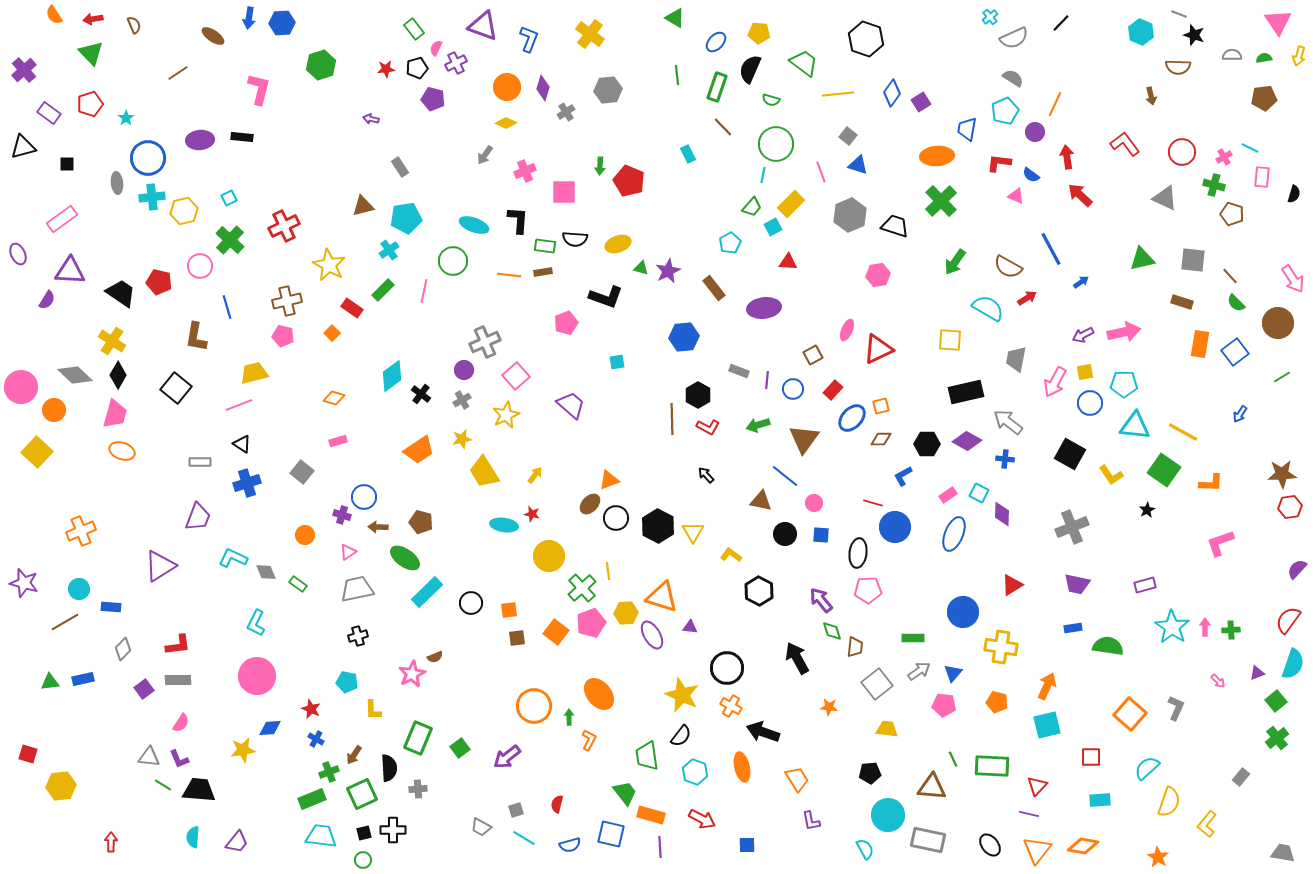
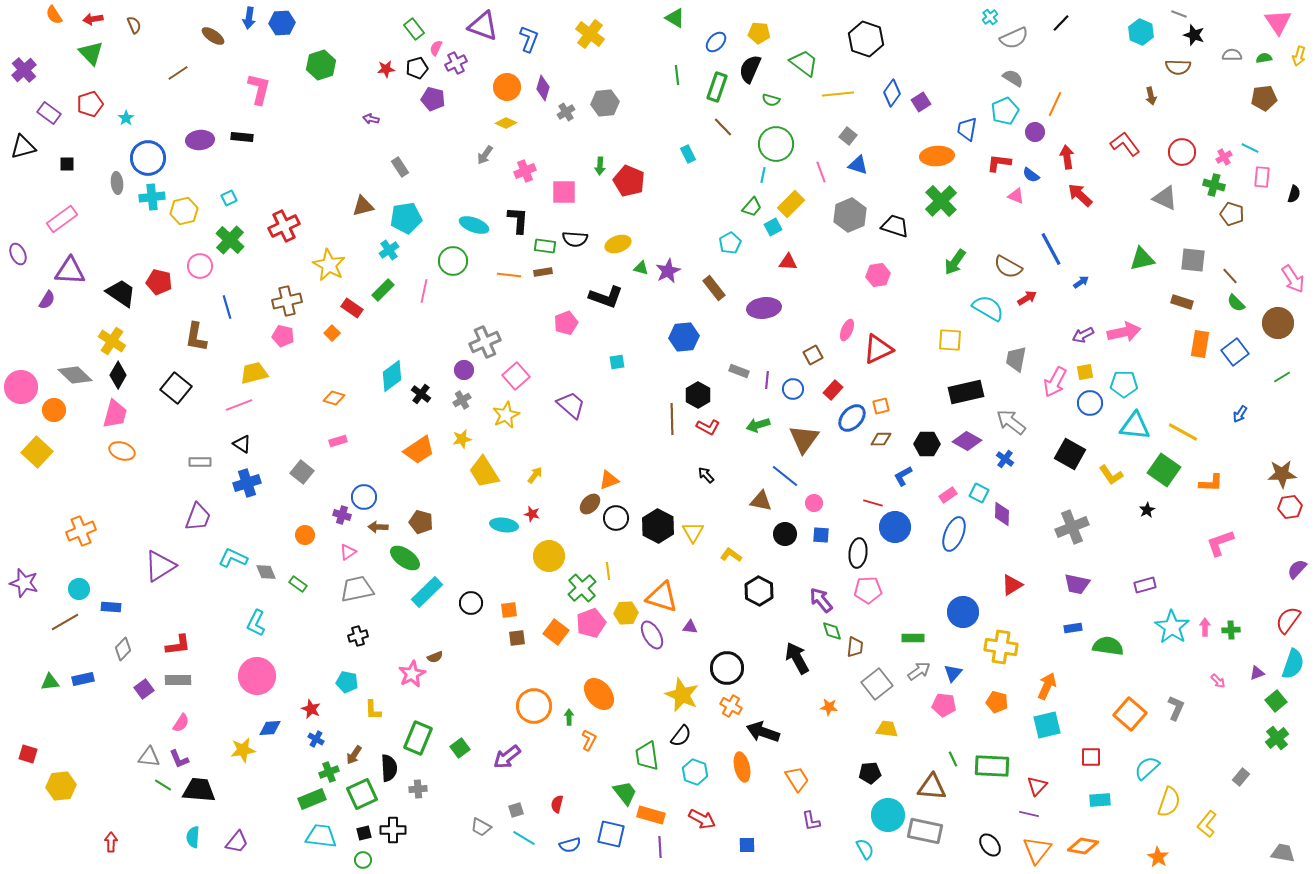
gray hexagon at (608, 90): moved 3 px left, 13 px down
gray arrow at (1008, 422): moved 3 px right
blue cross at (1005, 459): rotated 30 degrees clockwise
gray rectangle at (928, 840): moved 3 px left, 9 px up
